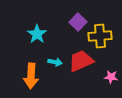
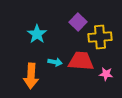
yellow cross: moved 1 px down
red trapezoid: rotated 28 degrees clockwise
pink star: moved 5 px left, 3 px up
